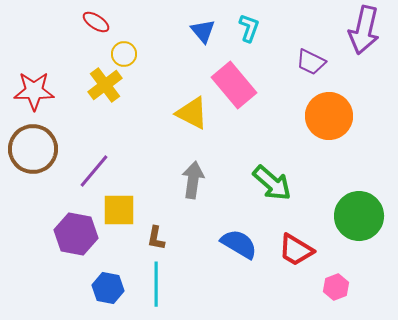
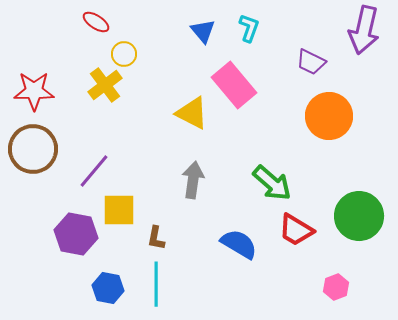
red trapezoid: moved 20 px up
